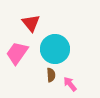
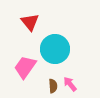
red triangle: moved 1 px left, 1 px up
pink trapezoid: moved 8 px right, 14 px down
brown semicircle: moved 2 px right, 11 px down
